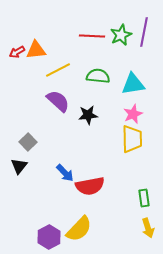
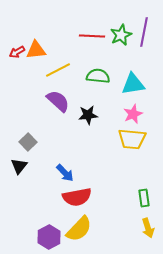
yellow trapezoid: rotated 96 degrees clockwise
red semicircle: moved 13 px left, 11 px down
